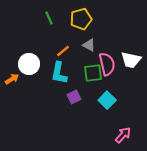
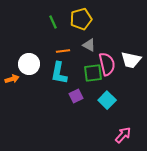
green line: moved 4 px right, 4 px down
orange line: rotated 32 degrees clockwise
orange arrow: rotated 16 degrees clockwise
purple square: moved 2 px right, 1 px up
